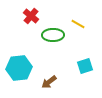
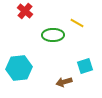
red cross: moved 6 px left, 5 px up
yellow line: moved 1 px left, 1 px up
brown arrow: moved 15 px right; rotated 21 degrees clockwise
